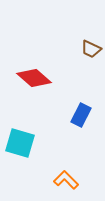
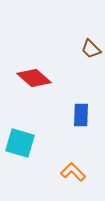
brown trapezoid: rotated 20 degrees clockwise
blue rectangle: rotated 25 degrees counterclockwise
orange L-shape: moved 7 px right, 8 px up
